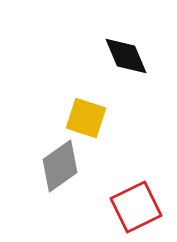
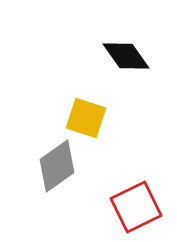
black diamond: rotated 12 degrees counterclockwise
gray diamond: moved 3 px left
